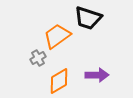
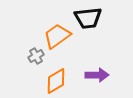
black trapezoid: rotated 24 degrees counterclockwise
gray cross: moved 2 px left, 2 px up
orange diamond: moved 3 px left
